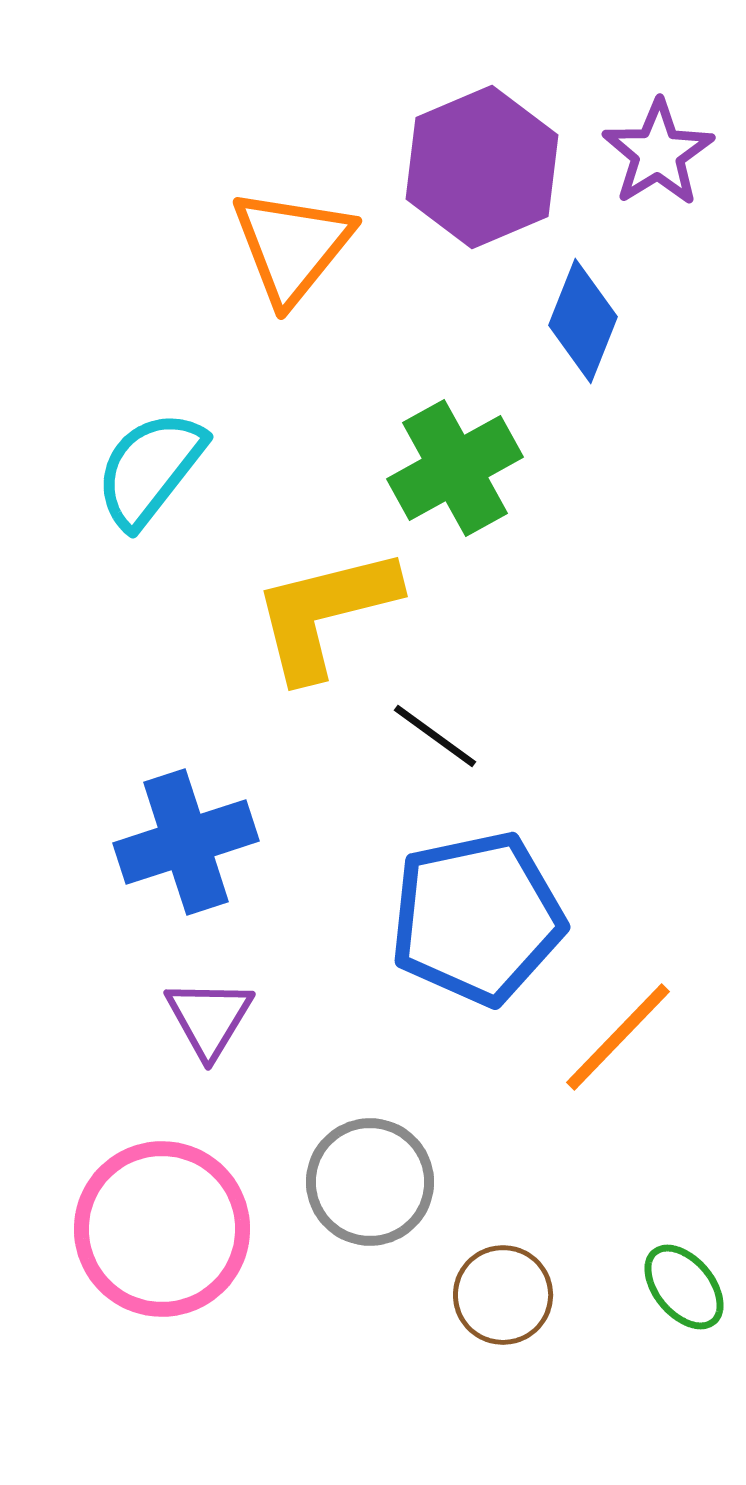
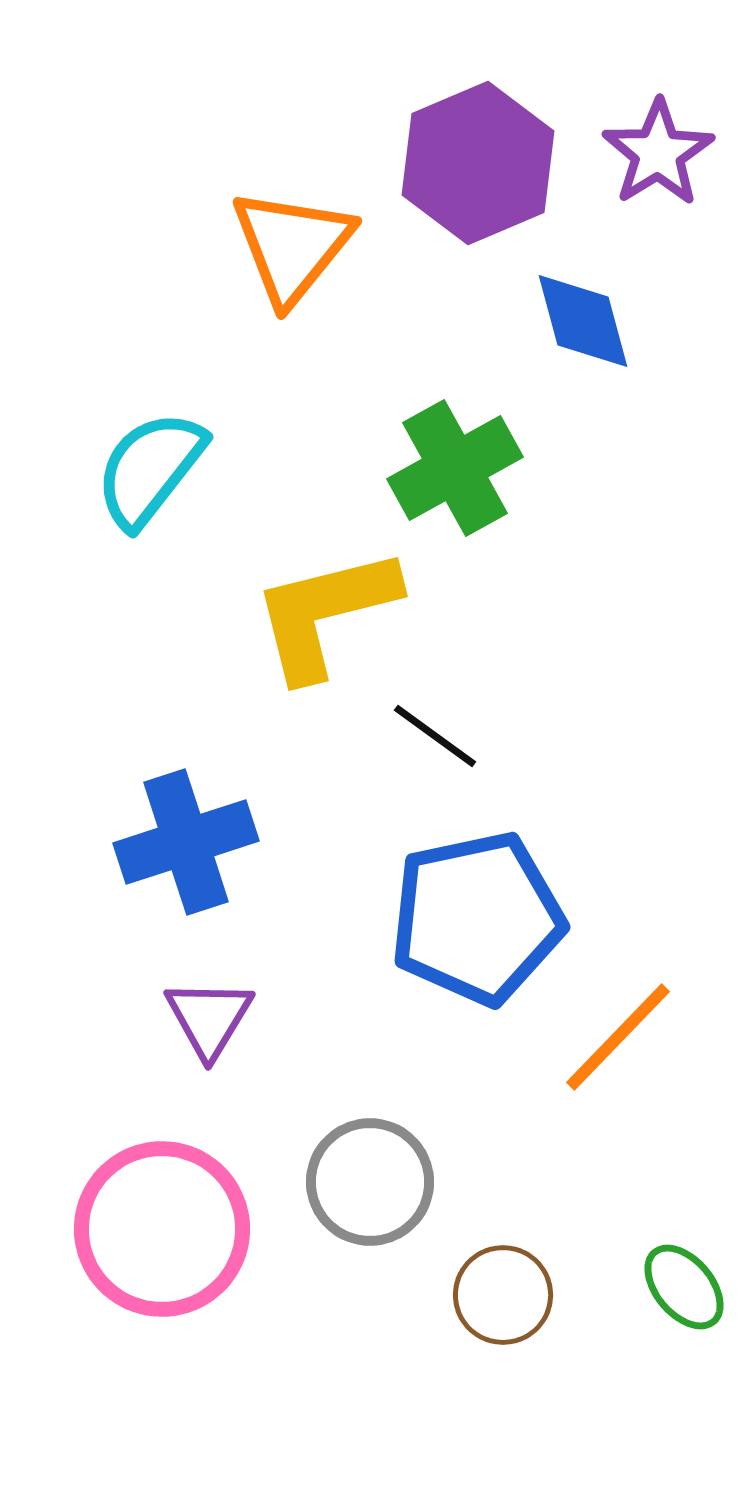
purple hexagon: moved 4 px left, 4 px up
blue diamond: rotated 37 degrees counterclockwise
